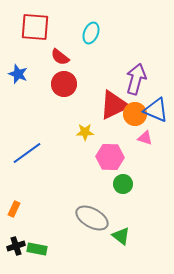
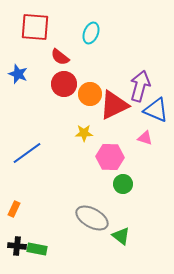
purple arrow: moved 4 px right, 7 px down
orange circle: moved 45 px left, 20 px up
yellow star: moved 1 px left, 1 px down
black cross: moved 1 px right; rotated 24 degrees clockwise
